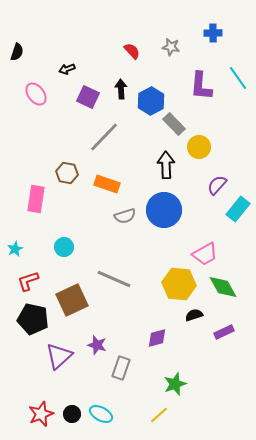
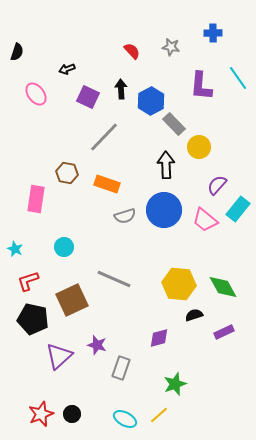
cyan star at (15, 249): rotated 21 degrees counterclockwise
pink trapezoid at (205, 254): moved 34 px up; rotated 68 degrees clockwise
purple diamond at (157, 338): moved 2 px right
cyan ellipse at (101, 414): moved 24 px right, 5 px down
